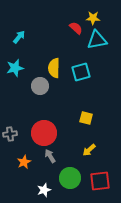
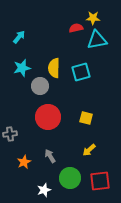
red semicircle: rotated 56 degrees counterclockwise
cyan star: moved 7 px right
red circle: moved 4 px right, 16 px up
